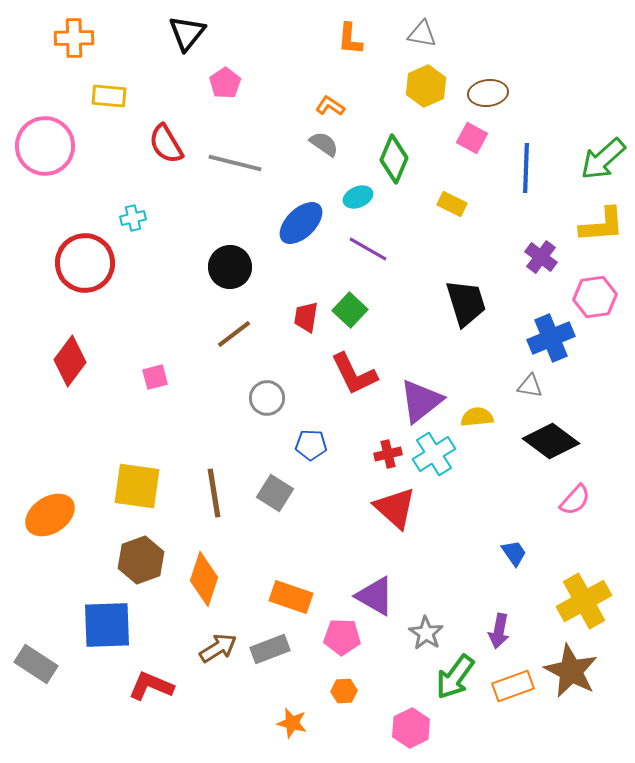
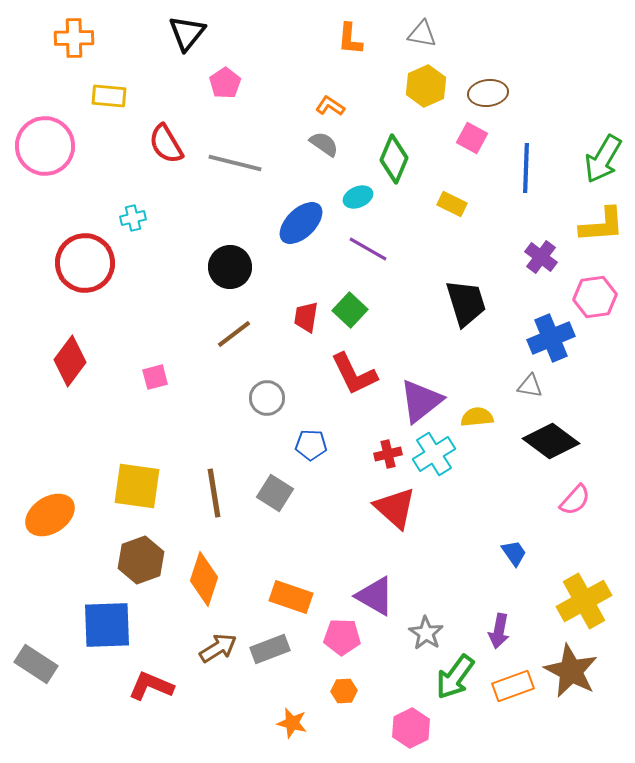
green arrow at (603, 159): rotated 18 degrees counterclockwise
